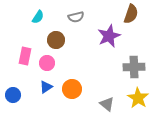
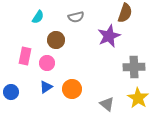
brown semicircle: moved 6 px left, 1 px up
blue circle: moved 2 px left, 3 px up
